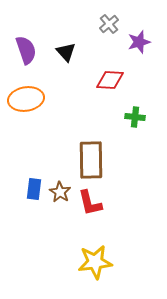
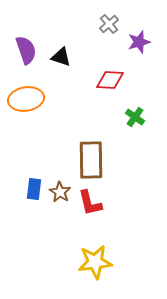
black triangle: moved 5 px left, 5 px down; rotated 30 degrees counterclockwise
green cross: rotated 30 degrees clockwise
